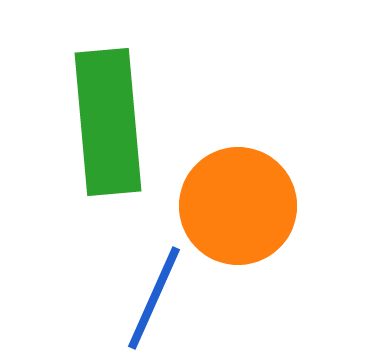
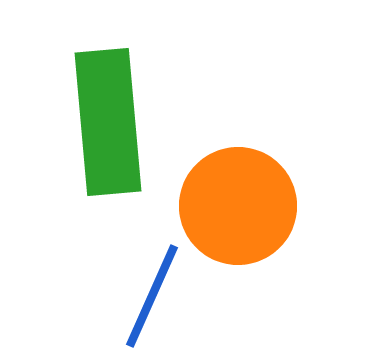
blue line: moved 2 px left, 2 px up
